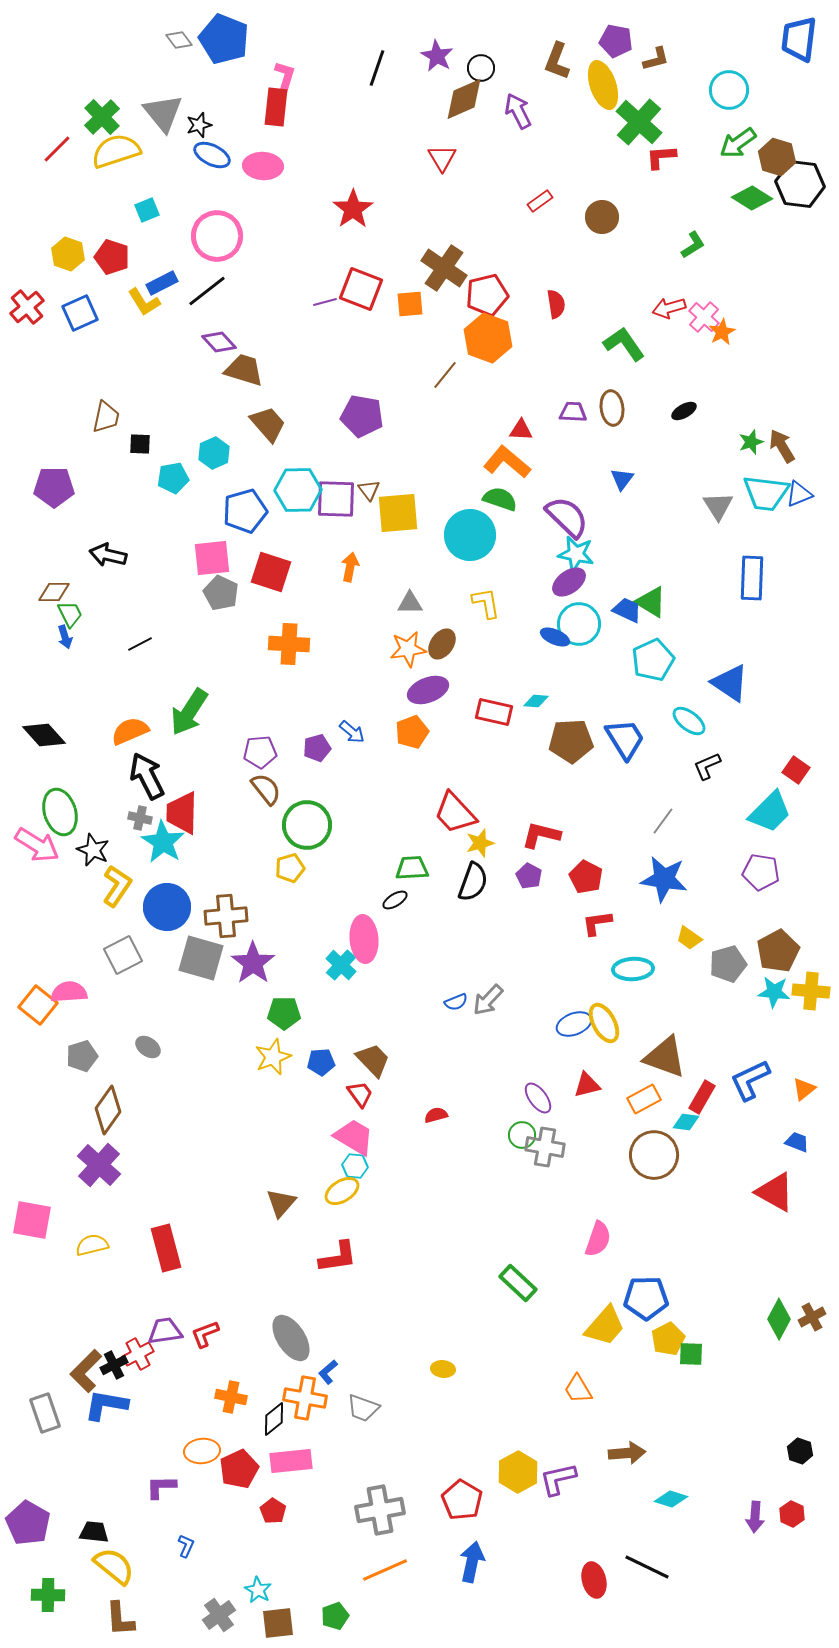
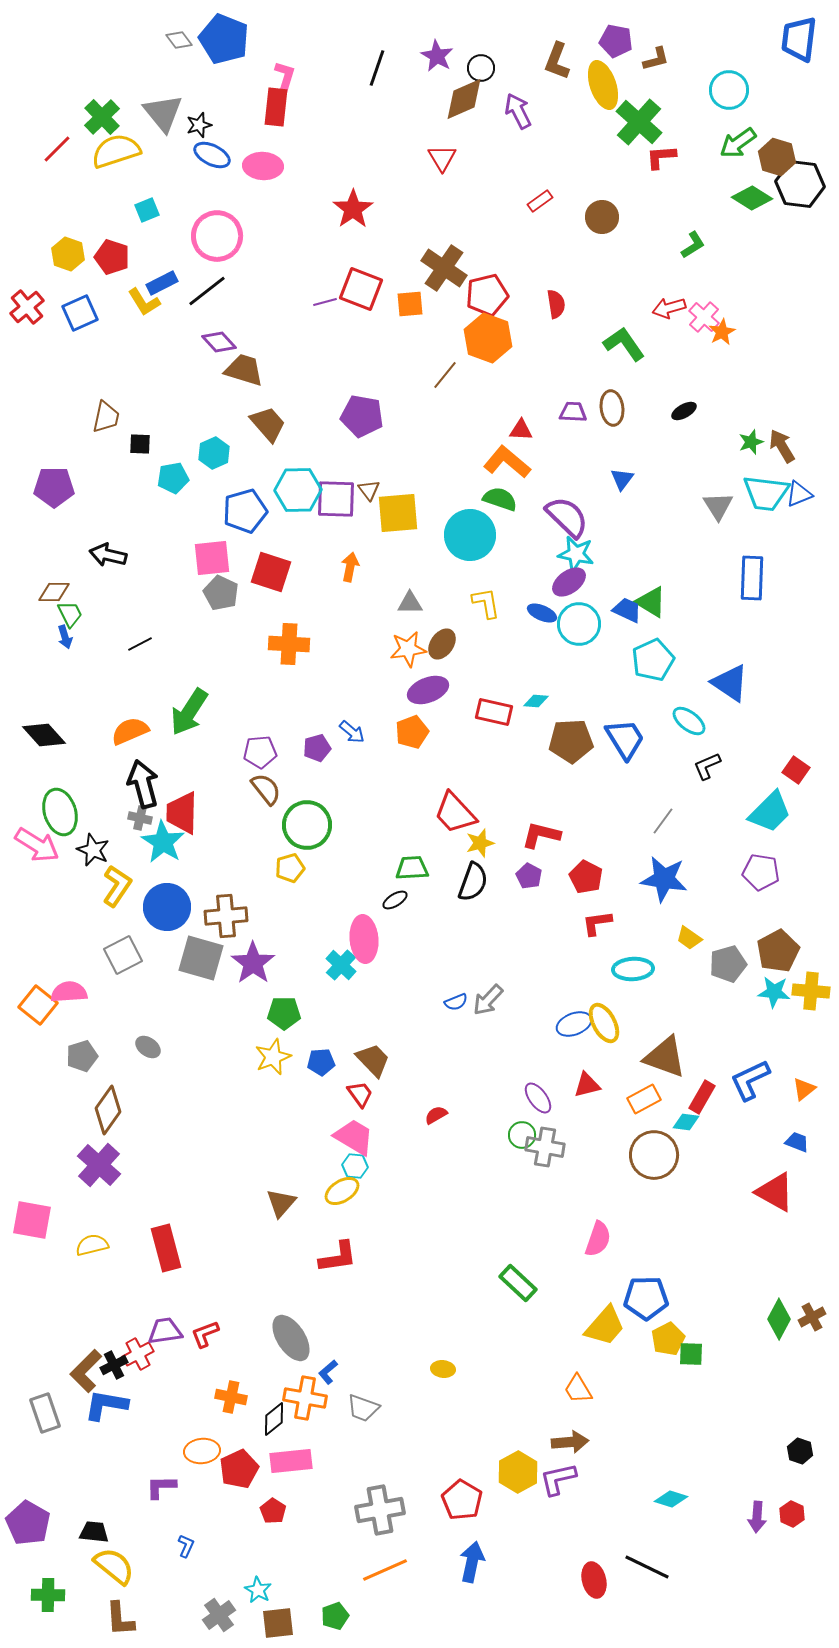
blue ellipse at (555, 637): moved 13 px left, 24 px up
black arrow at (147, 776): moved 4 px left, 8 px down; rotated 12 degrees clockwise
red semicircle at (436, 1115): rotated 15 degrees counterclockwise
brown arrow at (627, 1453): moved 57 px left, 11 px up
purple arrow at (755, 1517): moved 2 px right
